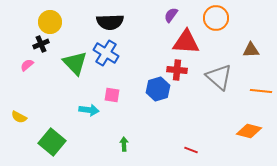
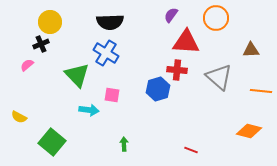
green triangle: moved 2 px right, 12 px down
